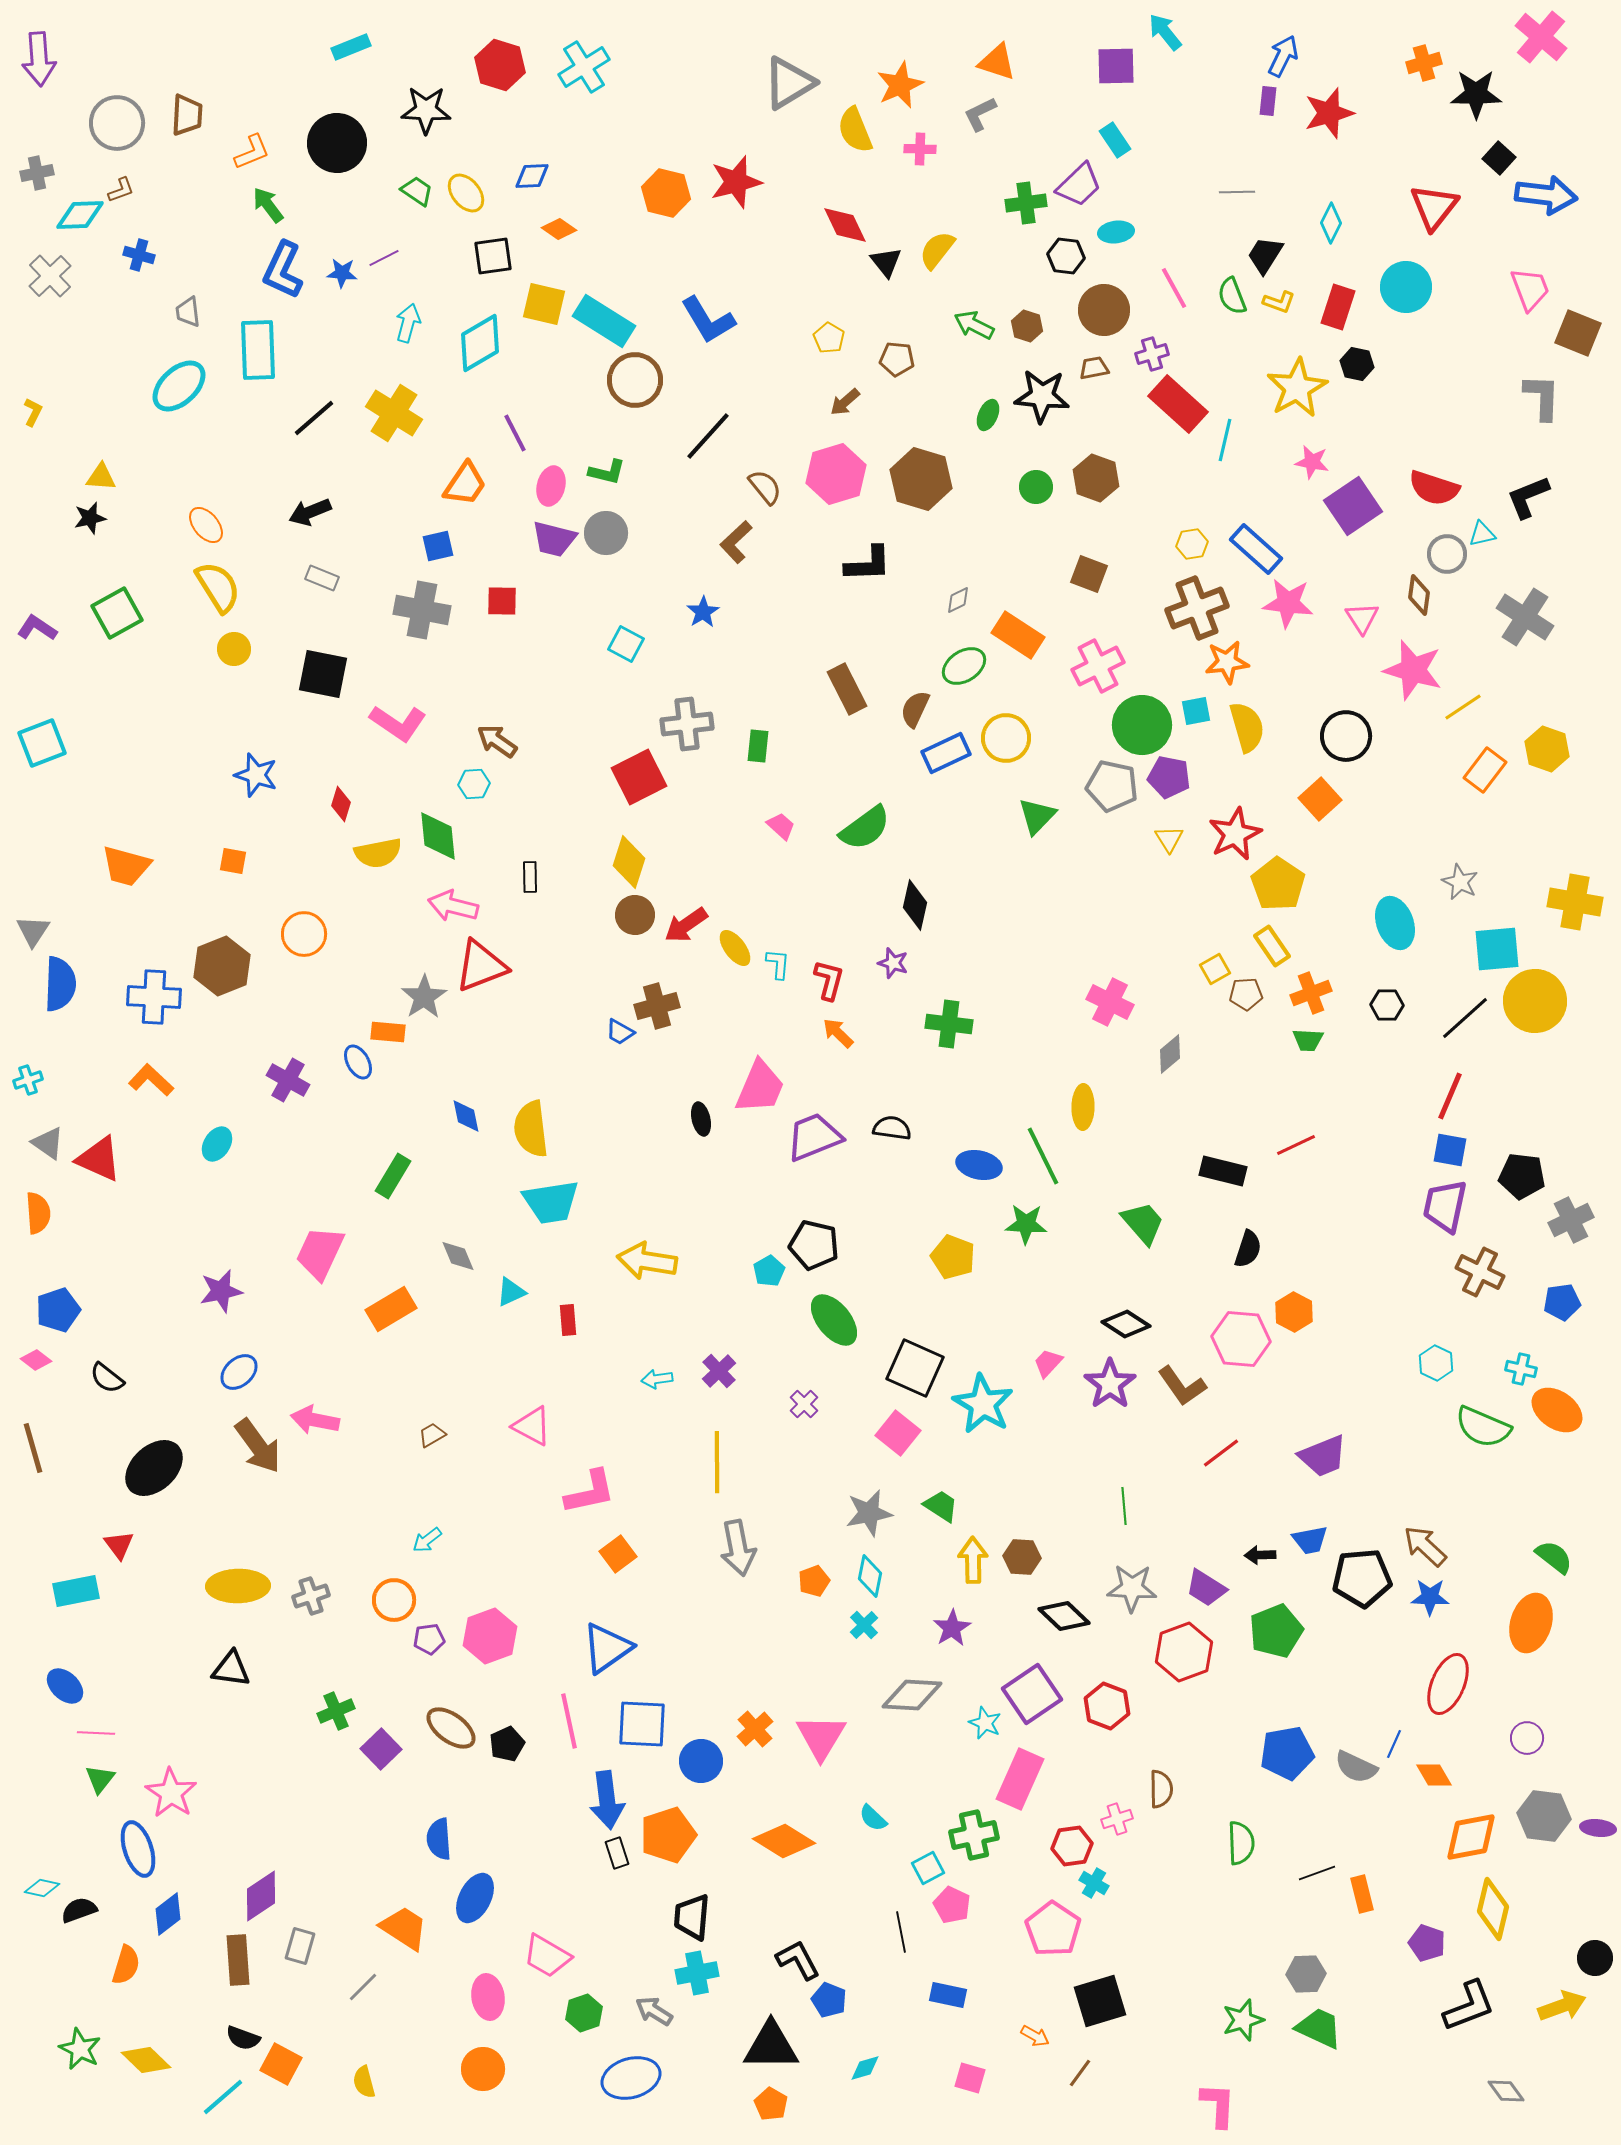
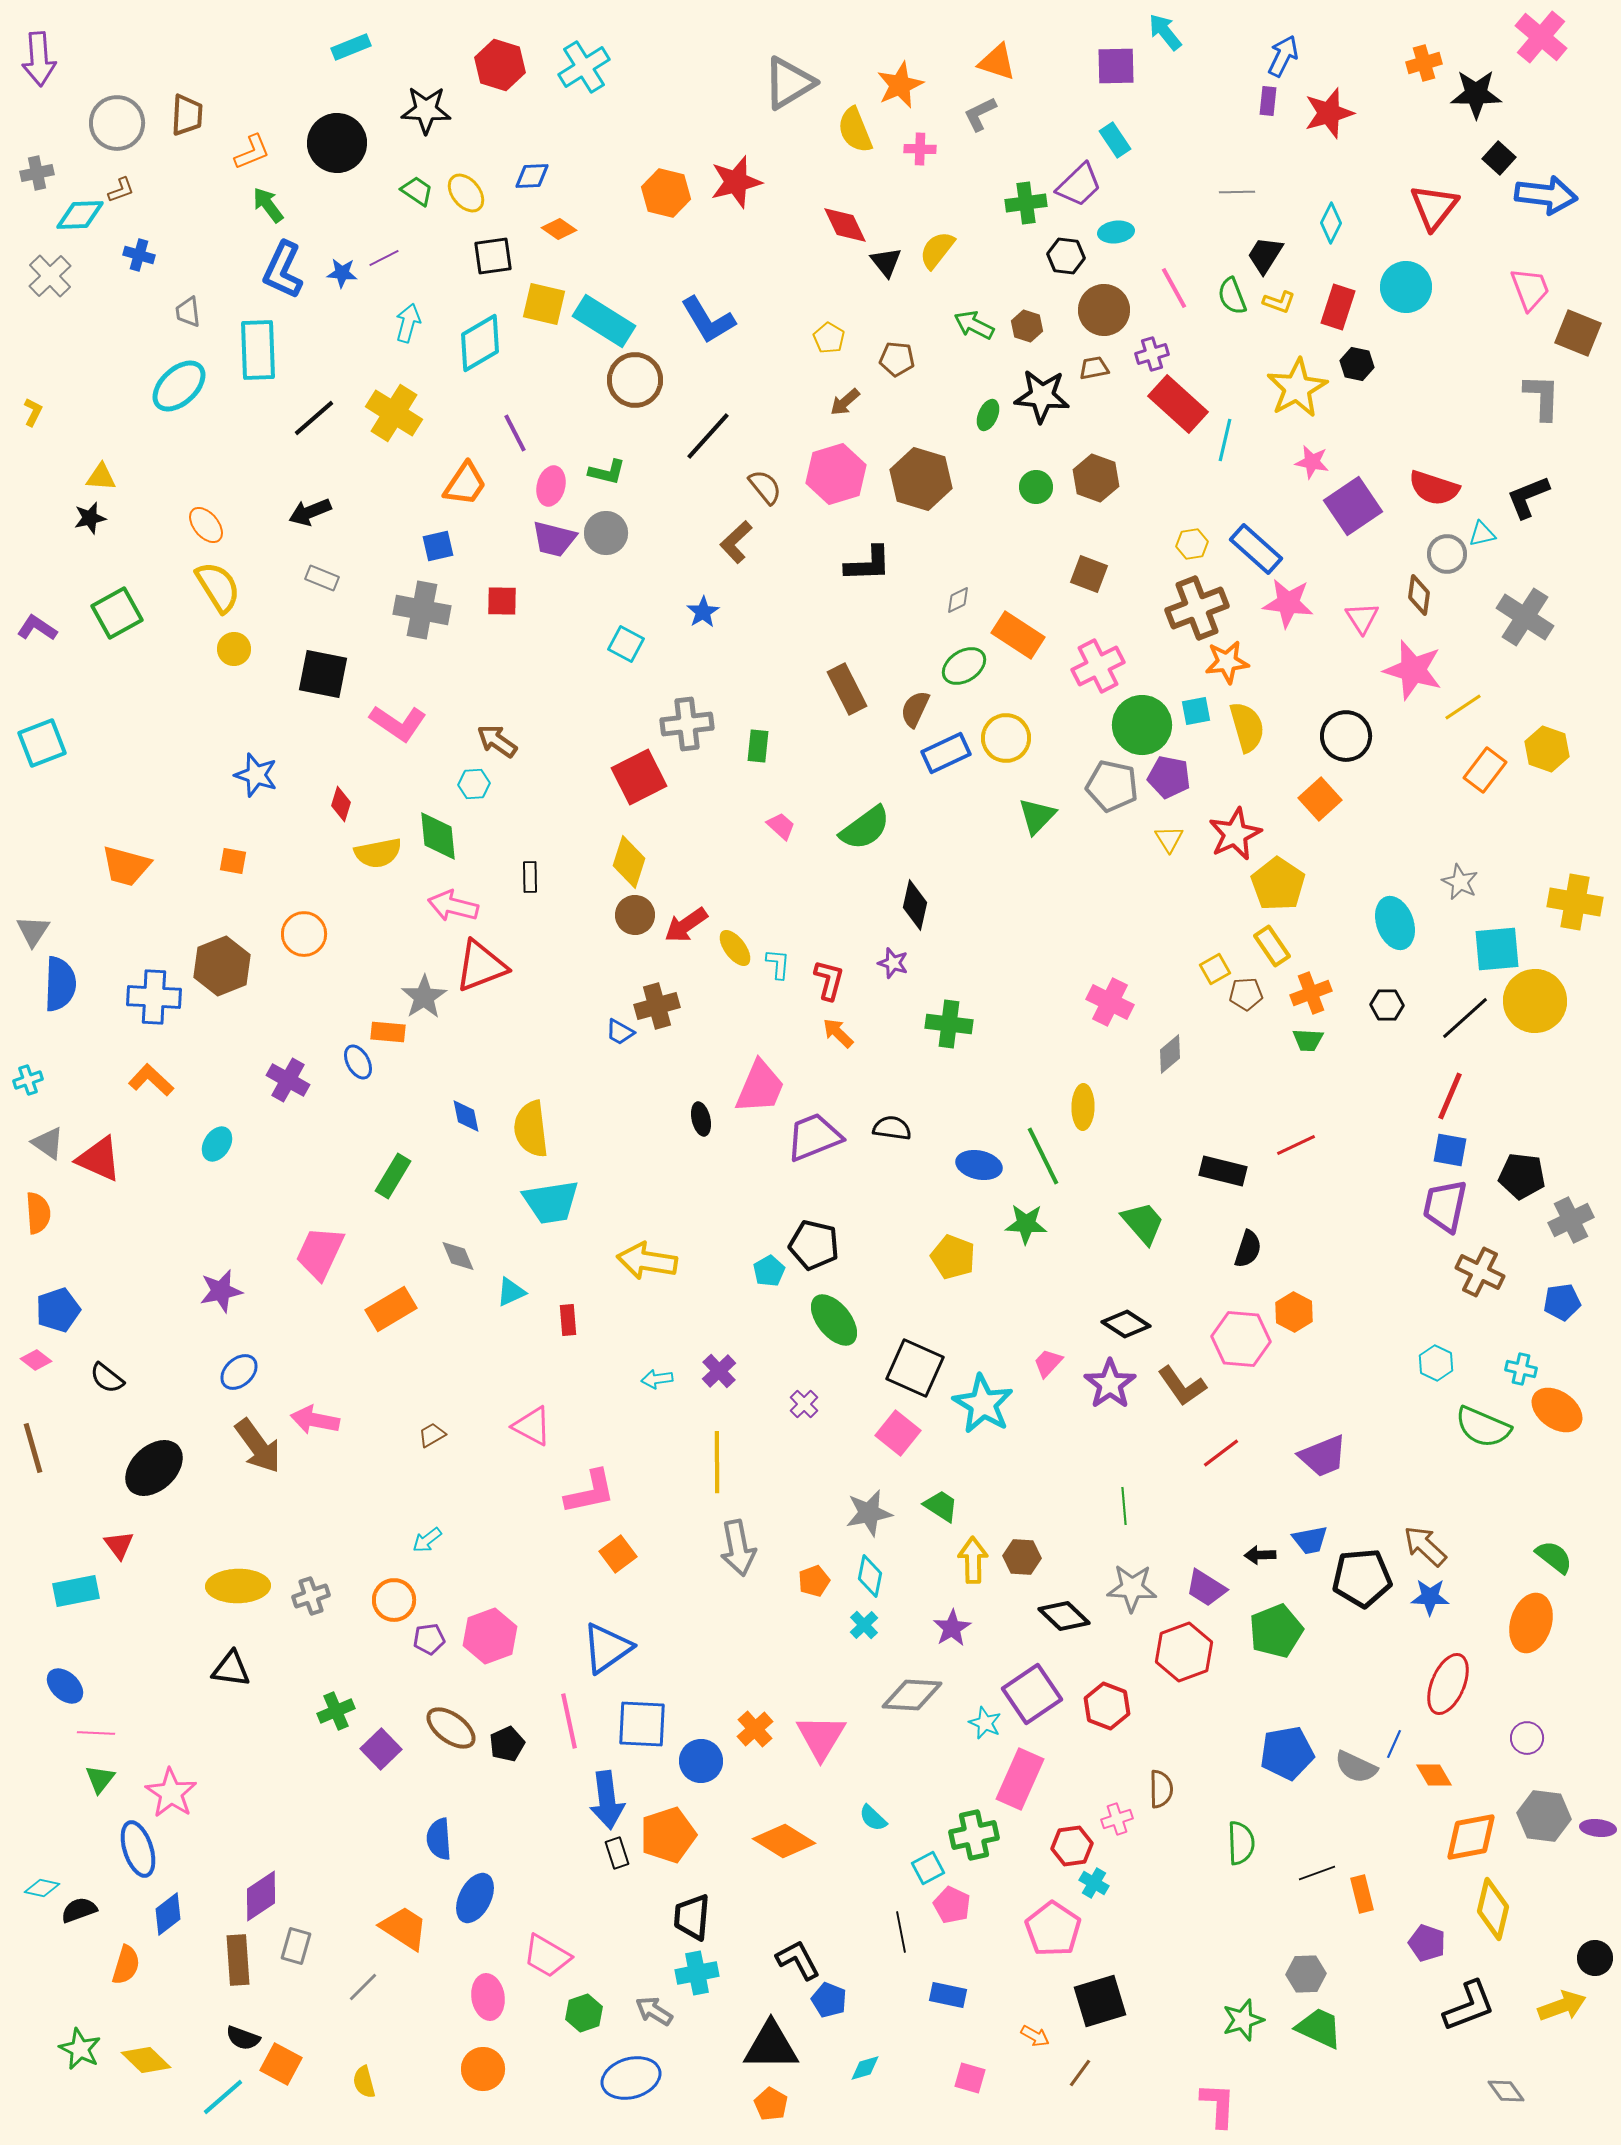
gray rectangle at (300, 1946): moved 4 px left
